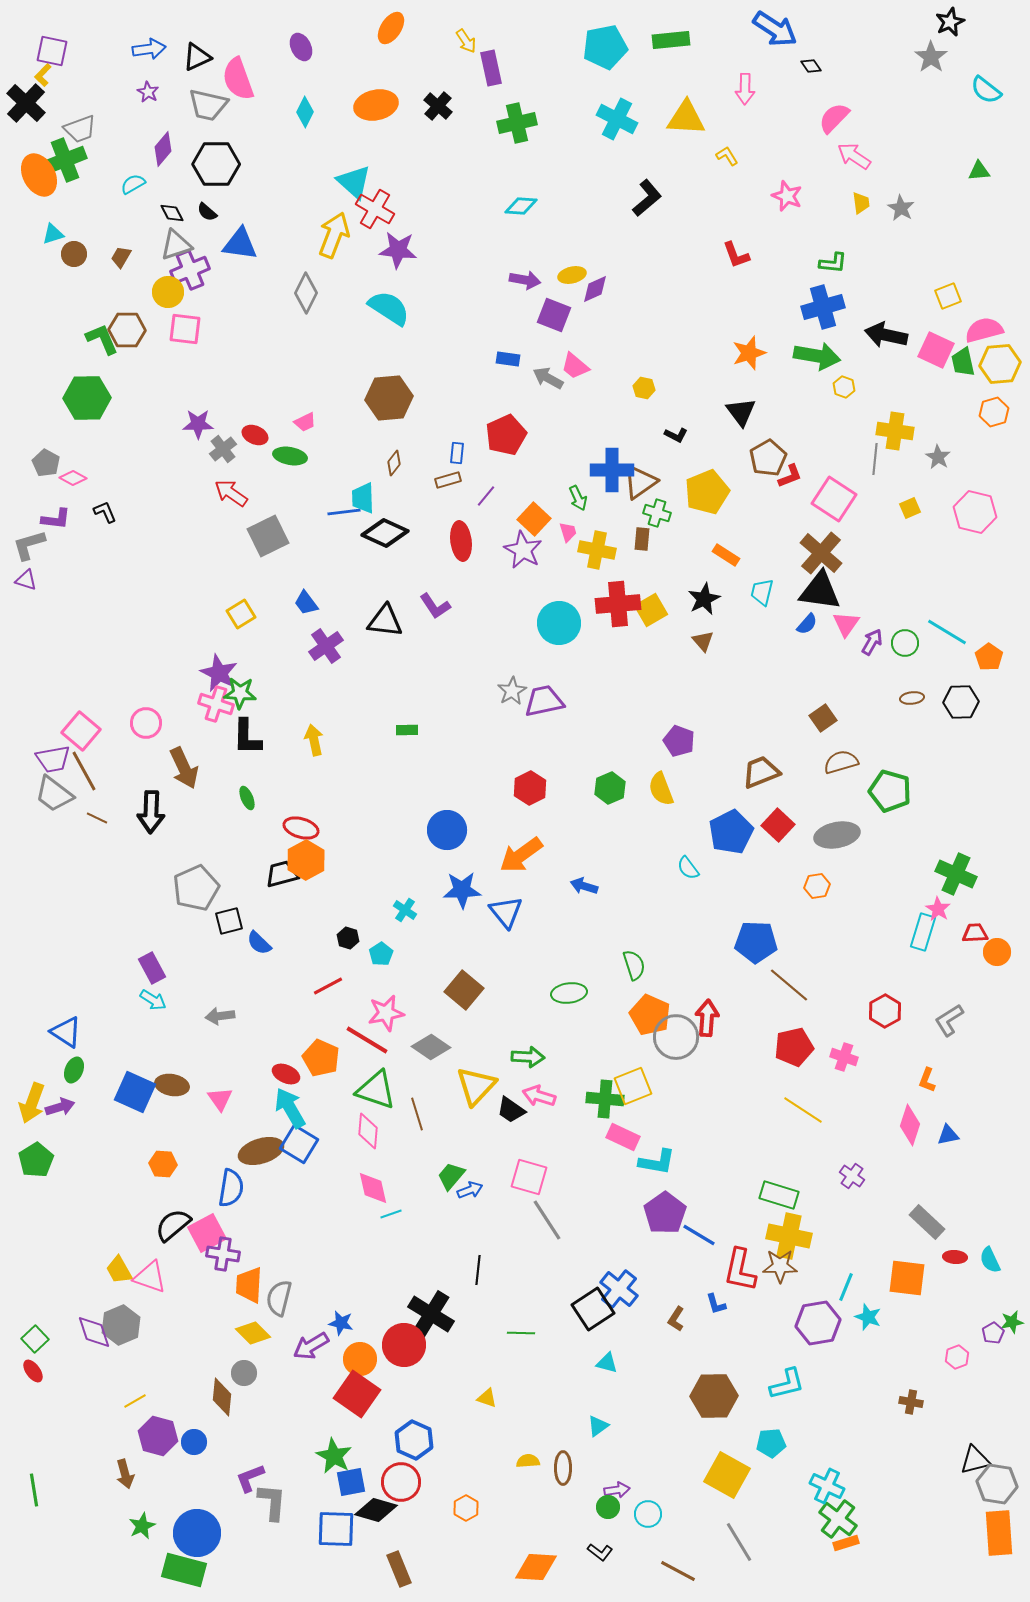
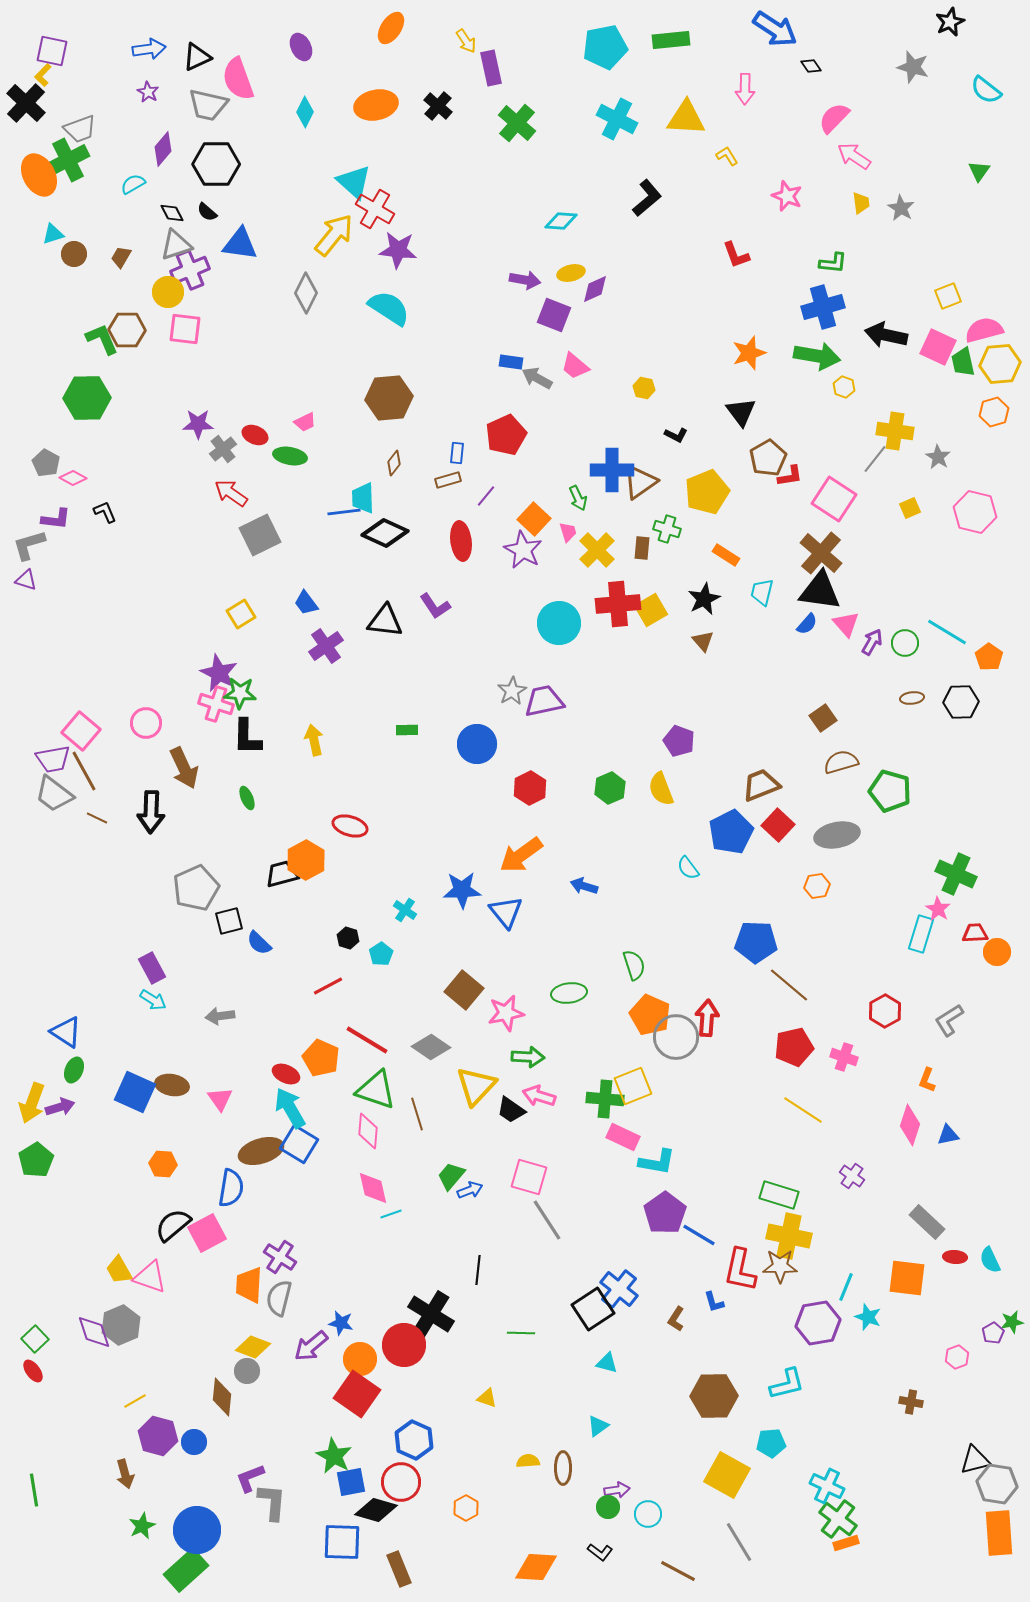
gray star at (931, 57): moved 18 px left, 10 px down; rotated 20 degrees counterclockwise
green cross at (517, 123): rotated 36 degrees counterclockwise
green cross at (65, 160): moved 3 px right; rotated 6 degrees counterclockwise
green triangle at (979, 171): rotated 50 degrees counterclockwise
cyan diamond at (521, 206): moved 40 px right, 15 px down
yellow arrow at (334, 235): rotated 18 degrees clockwise
yellow ellipse at (572, 275): moved 1 px left, 2 px up
pink square at (936, 350): moved 2 px right, 3 px up
blue rectangle at (508, 359): moved 3 px right, 3 px down
gray arrow at (548, 378): moved 11 px left
gray line at (875, 459): rotated 32 degrees clockwise
red L-shape at (790, 476): rotated 12 degrees clockwise
green cross at (657, 513): moved 10 px right, 16 px down
gray square at (268, 536): moved 8 px left, 1 px up
brown rectangle at (642, 539): moved 9 px down
yellow cross at (597, 550): rotated 33 degrees clockwise
pink triangle at (846, 624): rotated 16 degrees counterclockwise
brown trapezoid at (761, 772): moved 13 px down
red ellipse at (301, 828): moved 49 px right, 2 px up
blue circle at (447, 830): moved 30 px right, 86 px up
cyan rectangle at (923, 932): moved 2 px left, 2 px down
pink star at (386, 1013): moved 120 px right
purple cross at (223, 1254): moved 57 px right, 3 px down; rotated 24 degrees clockwise
blue L-shape at (716, 1304): moved 2 px left, 2 px up
yellow diamond at (253, 1333): moved 14 px down; rotated 24 degrees counterclockwise
purple arrow at (311, 1346): rotated 9 degrees counterclockwise
gray circle at (244, 1373): moved 3 px right, 2 px up
blue square at (336, 1529): moved 6 px right, 13 px down
blue circle at (197, 1533): moved 3 px up
green rectangle at (184, 1570): moved 2 px right; rotated 57 degrees counterclockwise
